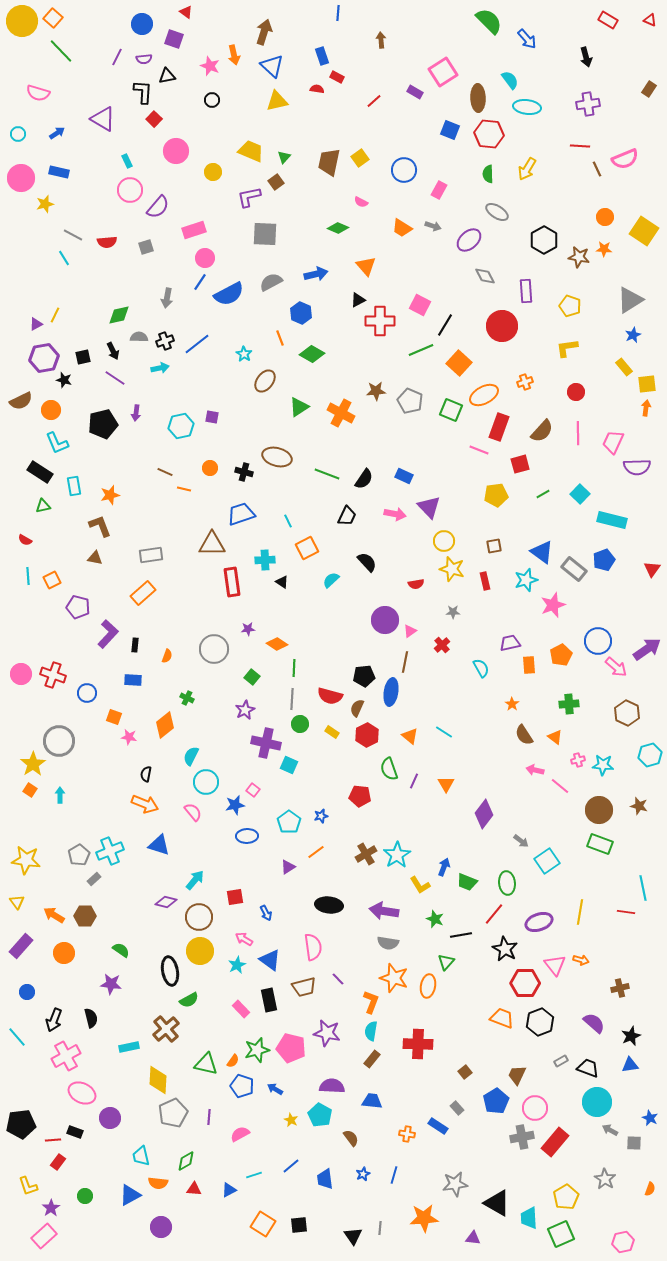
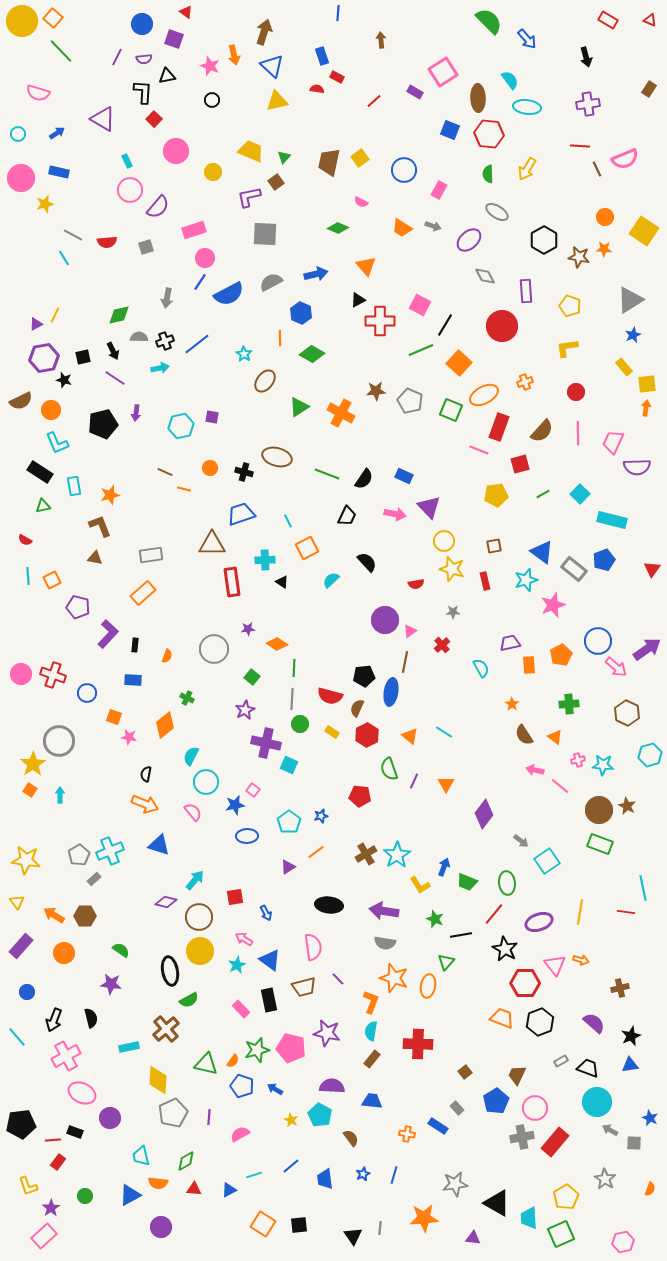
orange line at (280, 338): rotated 21 degrees clockwise
brown star at (639, 806): moved 12 px left; rotated 12 degrees clockwise
gray semicircle at (388, 943): moved 3 px left
